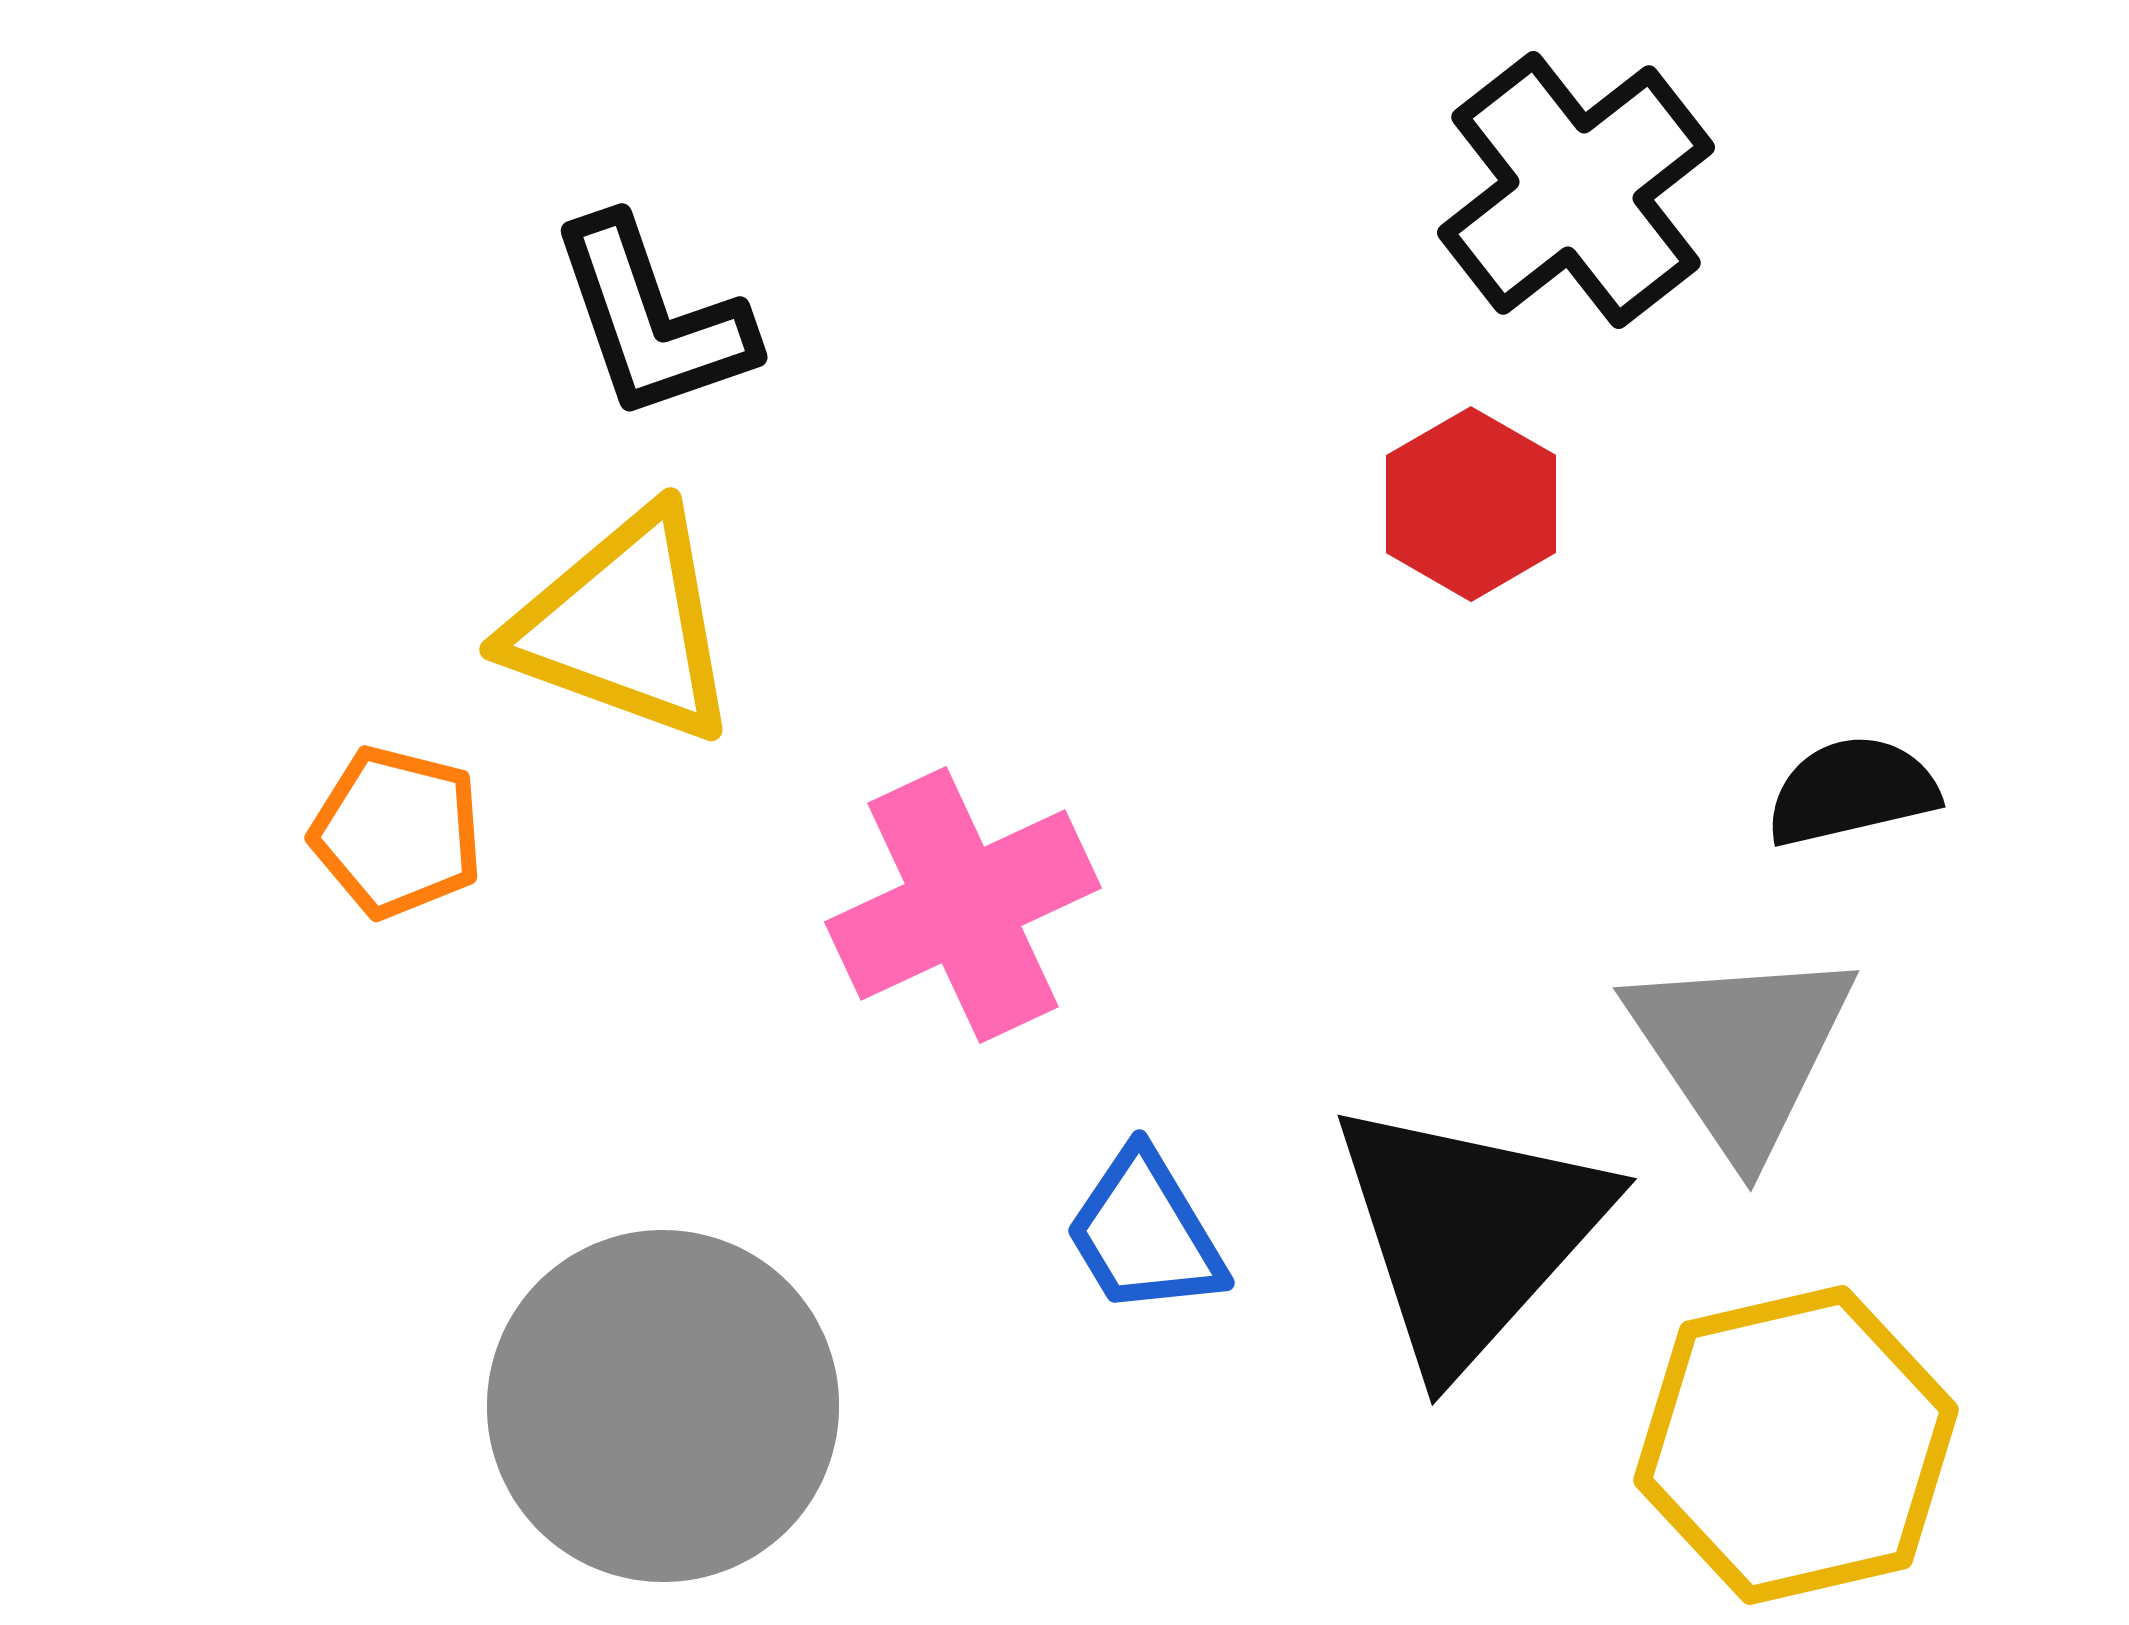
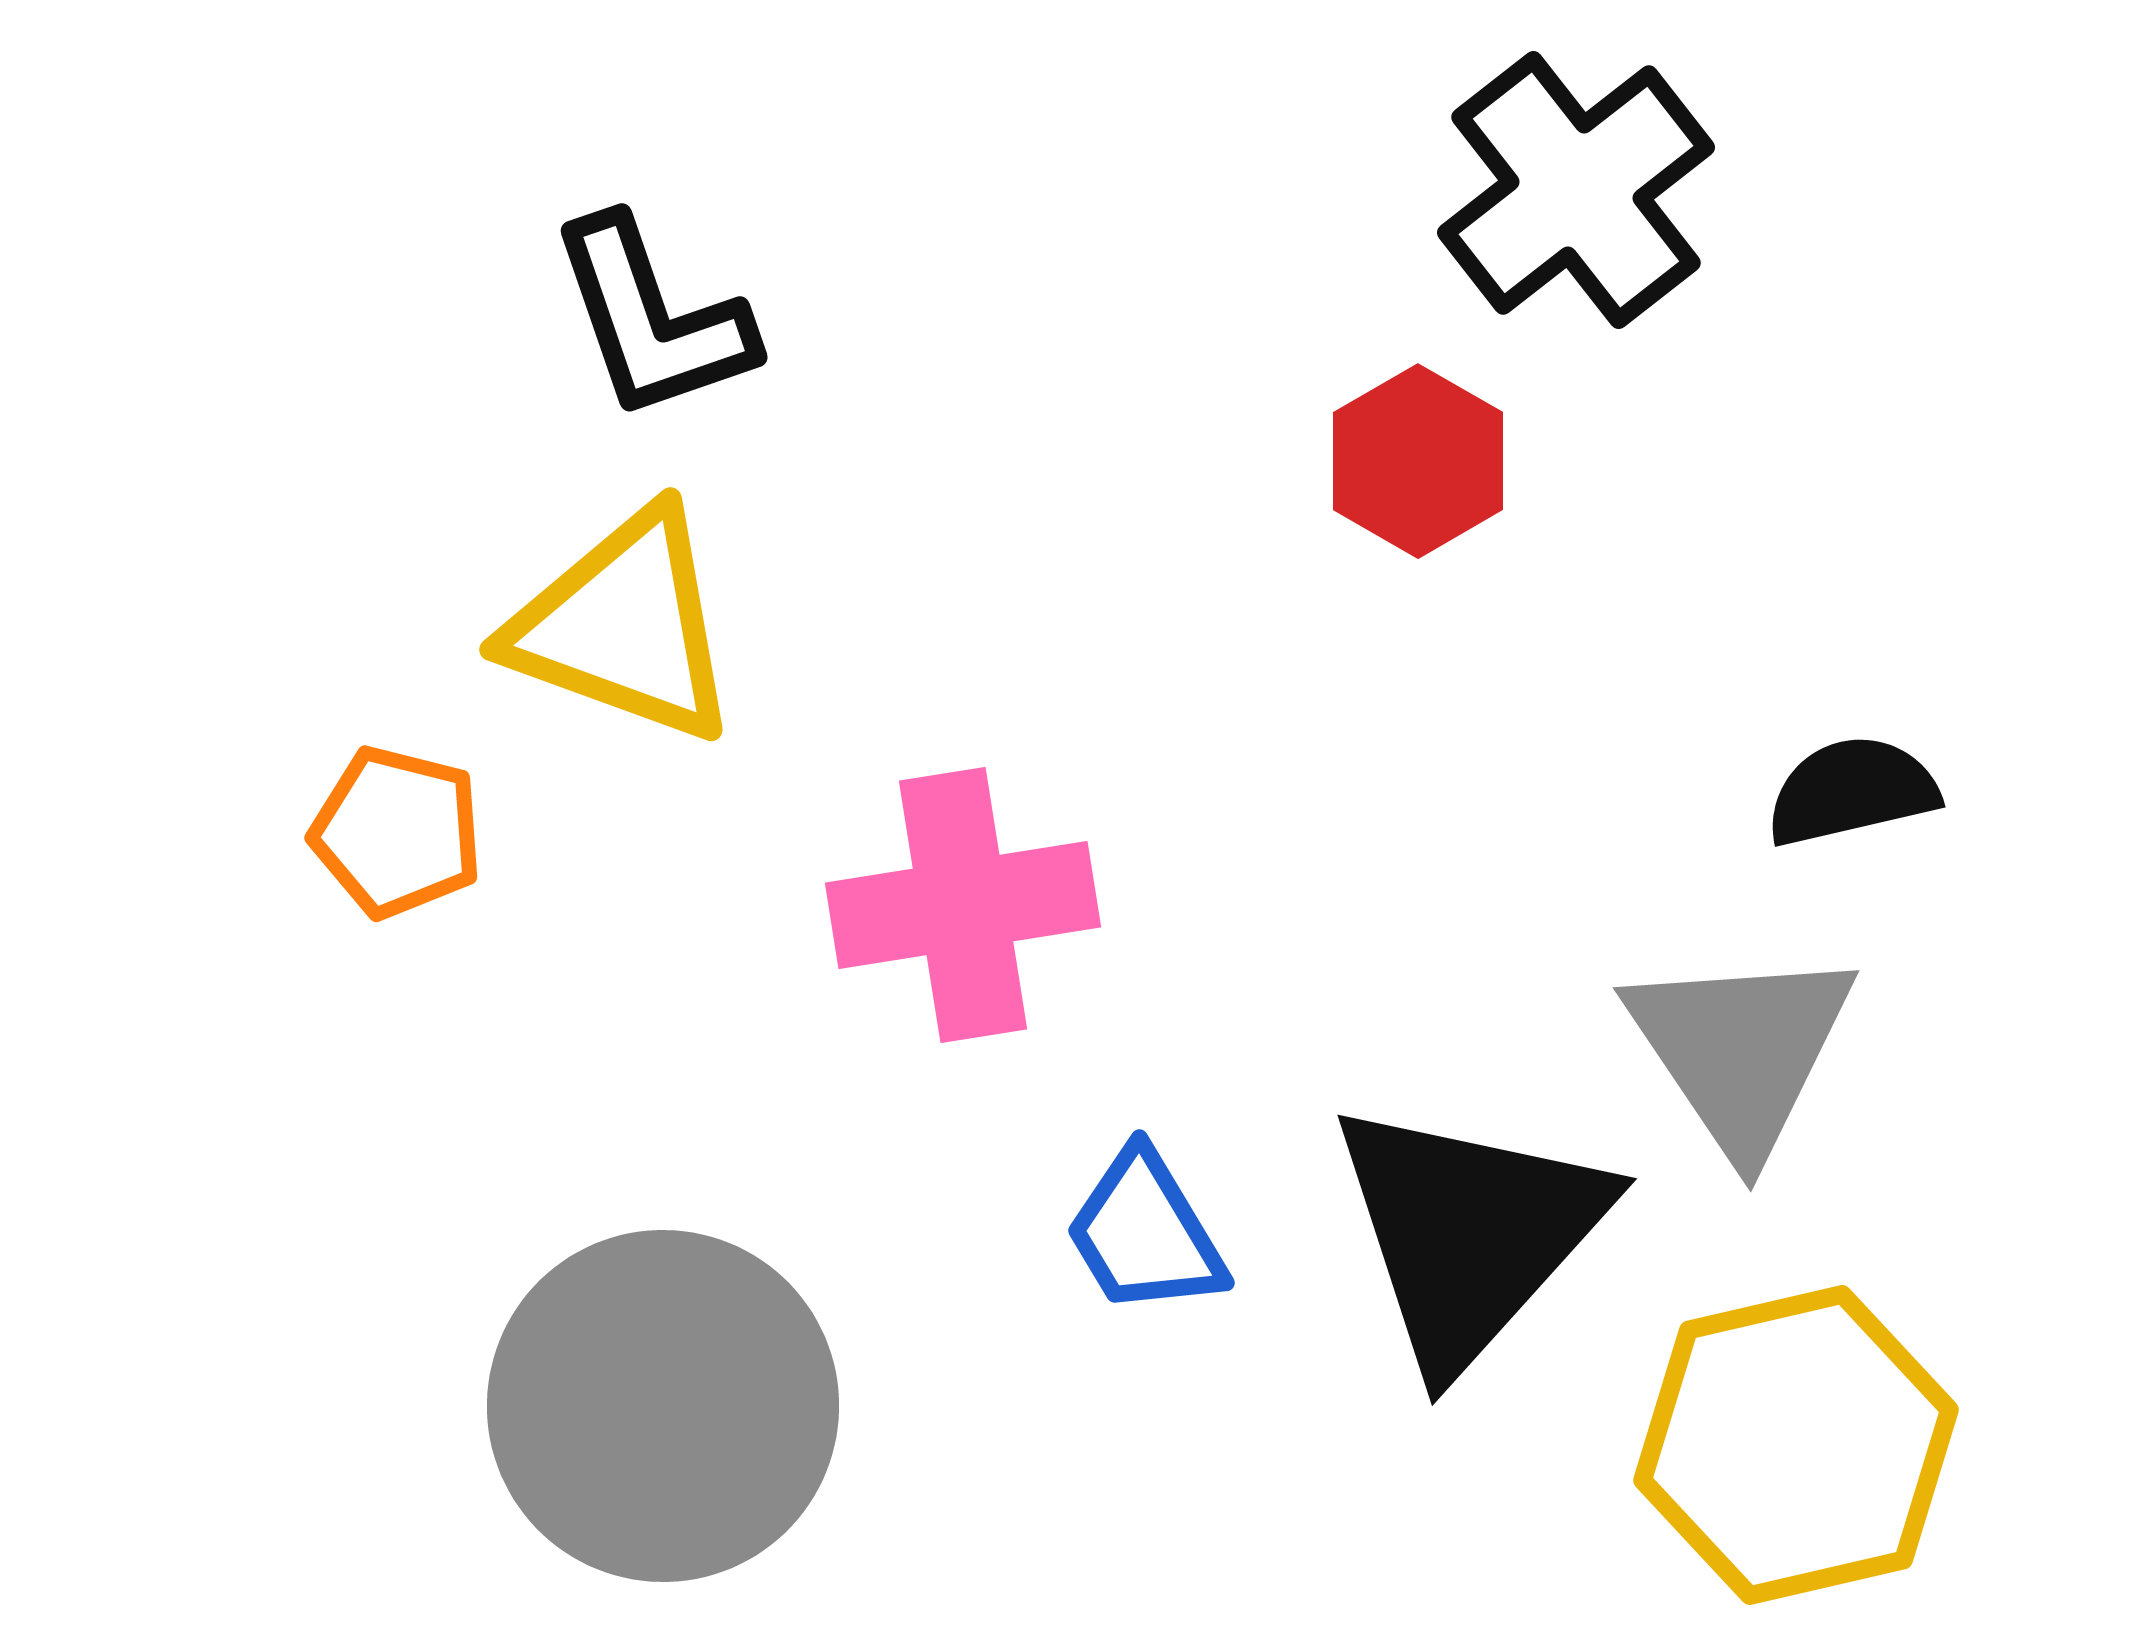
red hexagon: moved 53 px left, 43 px up
pink cross: rotated 16 degrees clockwise
